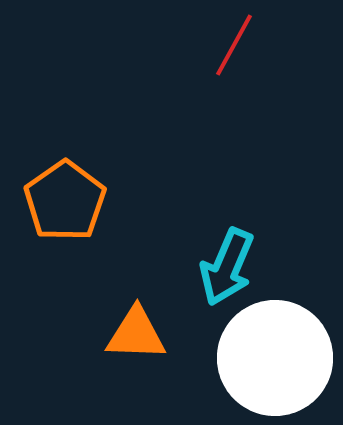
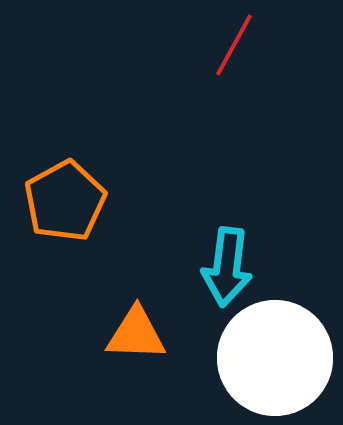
orange pentagon: rotated 6 degrees clockwise
cyan arrow: rotated 16 degrees counterclockwise
